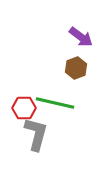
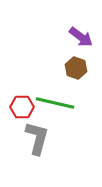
brown hexagon: rotated 20 degrees counterclockwise
red hexagon: moved 2 px left, 1 px up
gray L-shape: moved 1 px right, 4 px down
